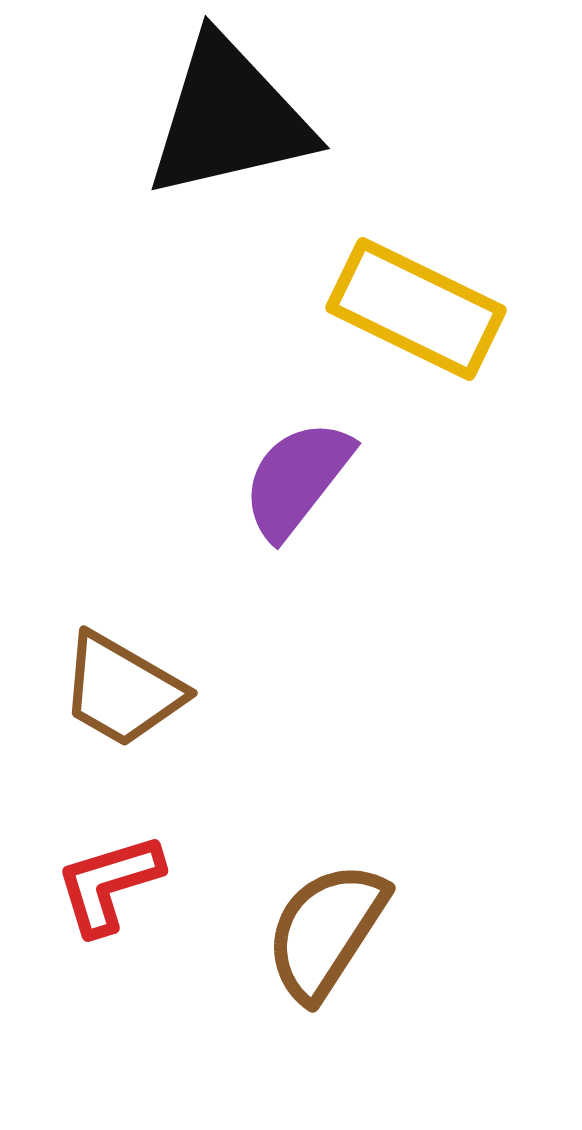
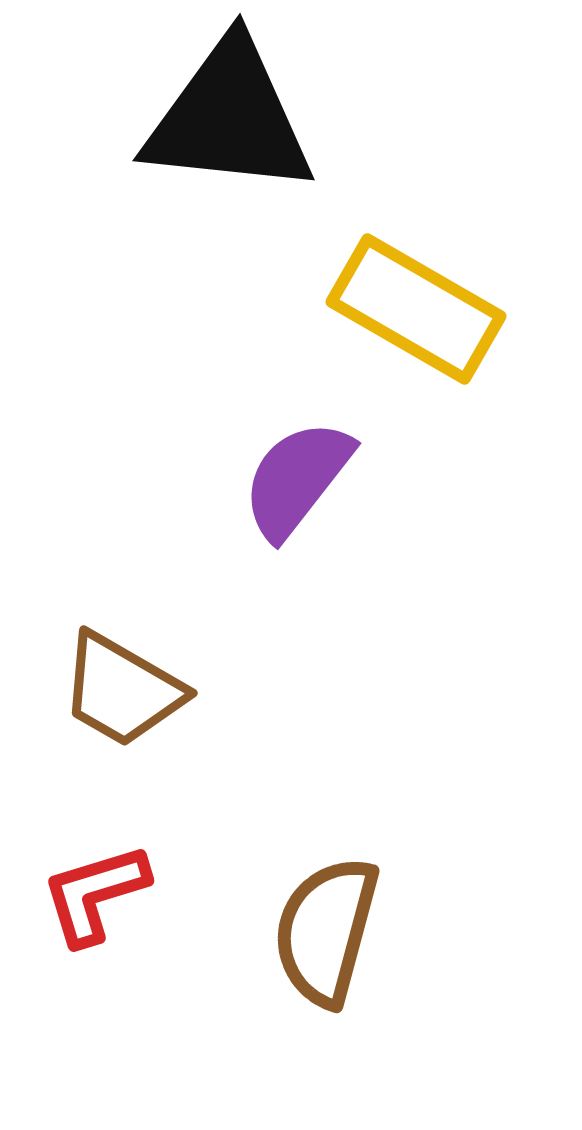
black triangle: rotated 19 degrees clockwise
yellow rectangle: rotated 4 degrees clockwise
red L-shape: moved 14 px left, 10 px down
brown semicircle: rotated 18 degrees counterclockwise
